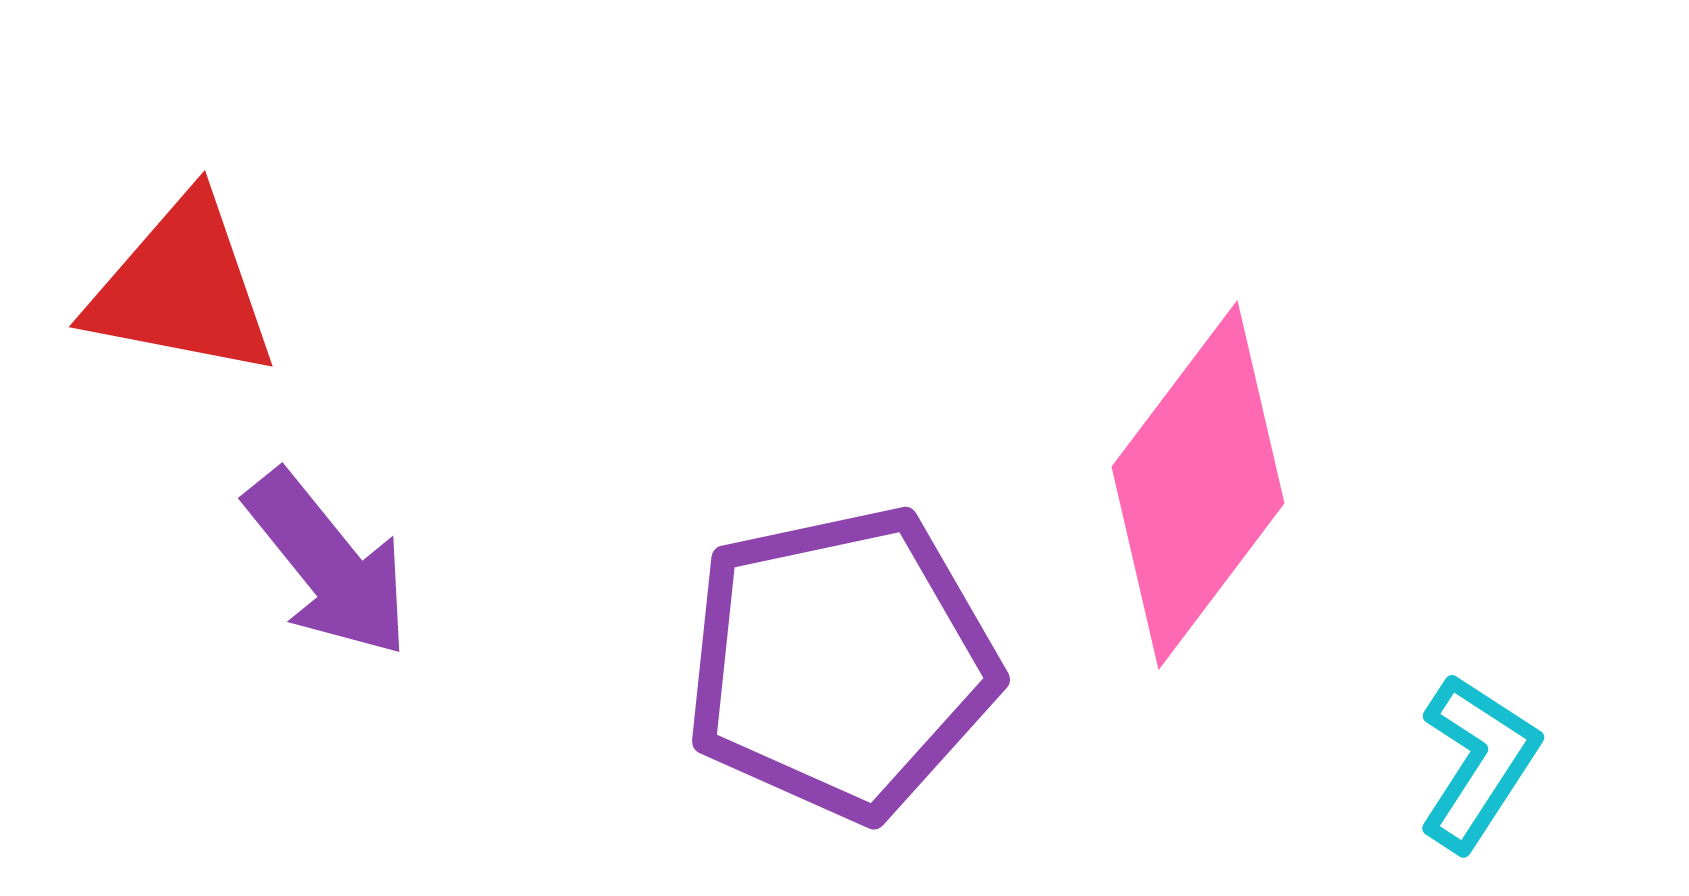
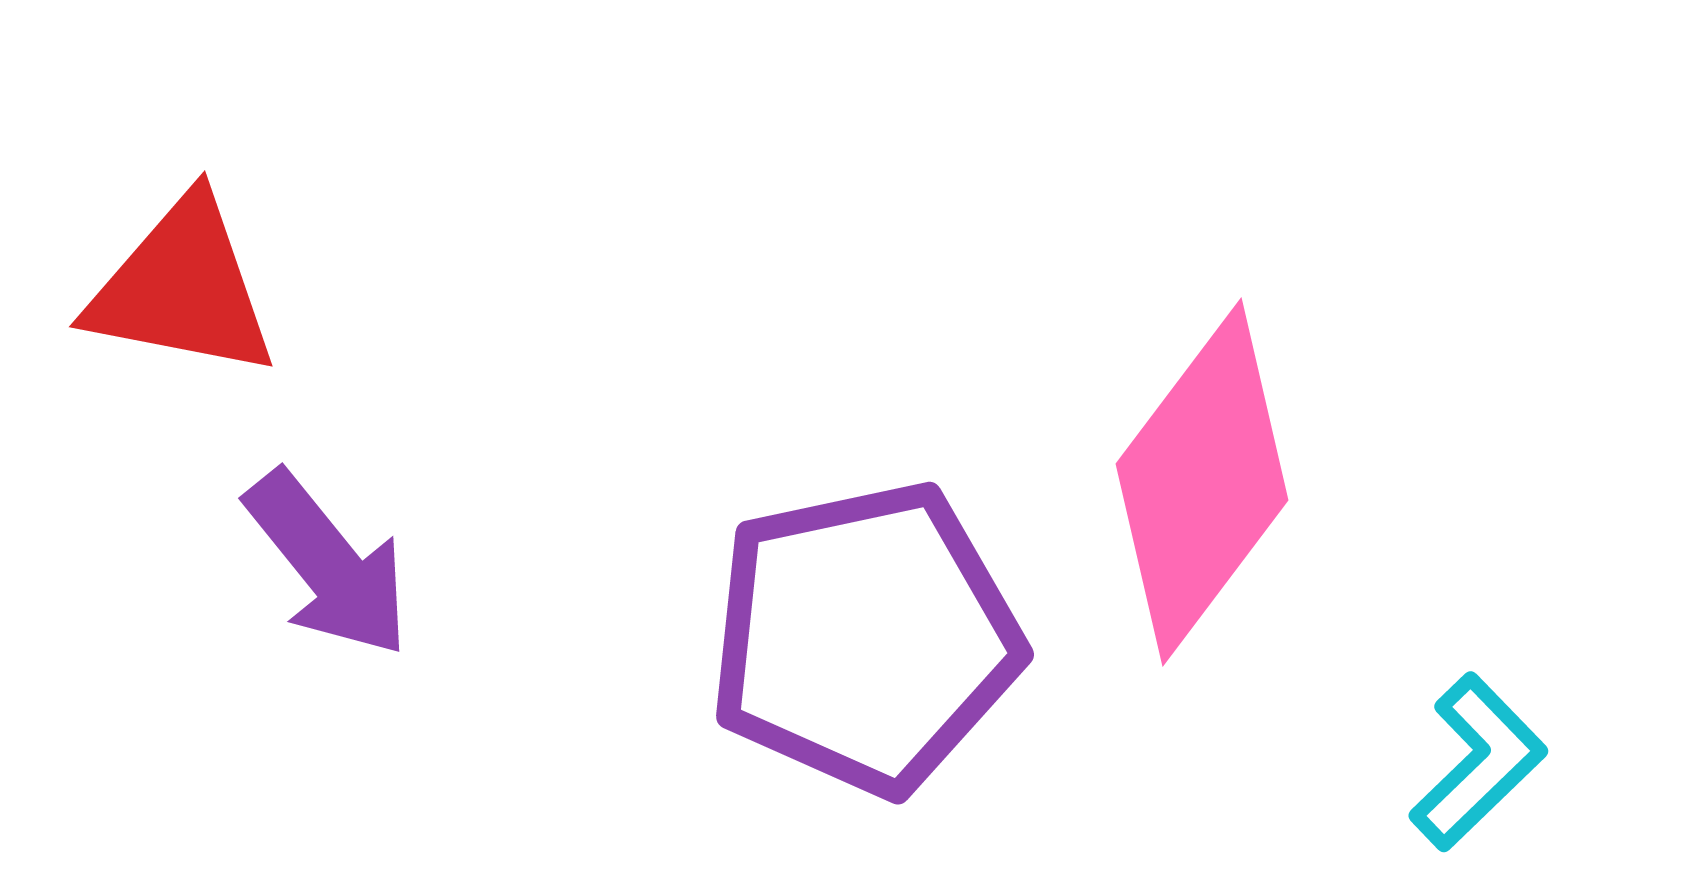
pink diamond: moved 4 px right, 3 px up
purple pentagon: moved 24 px right, 25 px up
cyan L-shape: rotated 13 degrees clockwise
